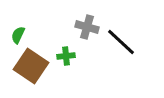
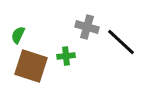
brown square: rotated 16 degrees counterclockwise
